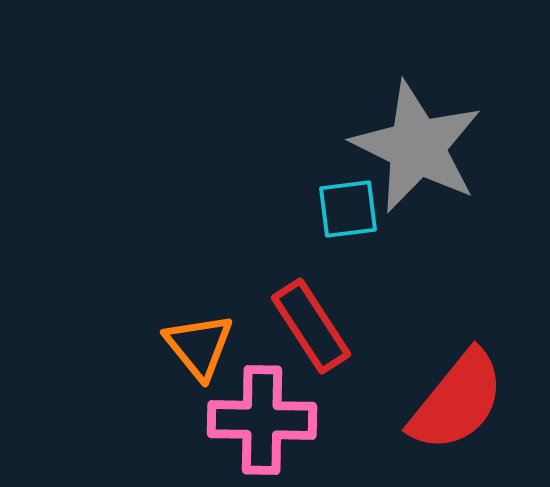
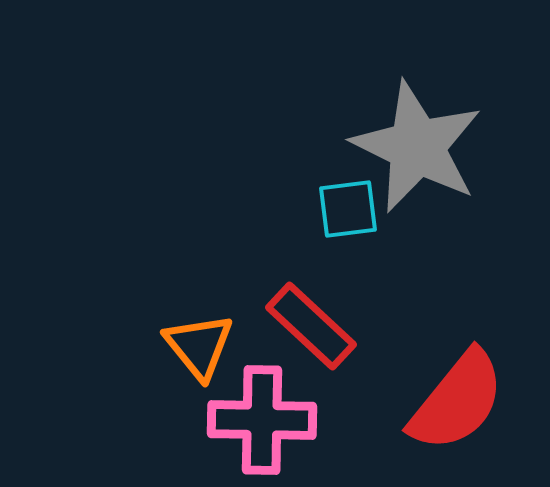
red rectangle: rotated 14 degrees counterclockwise
